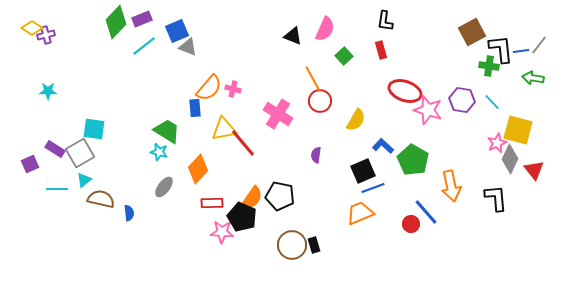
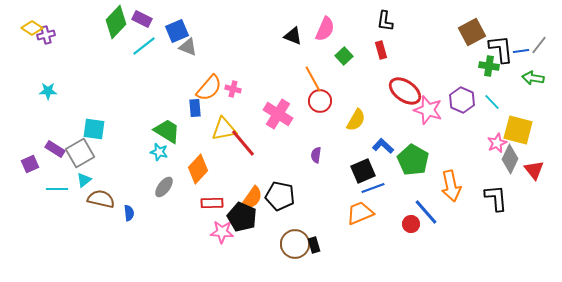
purple rectangle at (142, 19): rotated 48 degrees clockwise
red ellipse at (405, 91): rotated 16 degrees clockwise
purple hexagon at (462, 100): rotated 15 degrees clockwise
brown circle at (292, 245): moved 3 px right, 1 px up
